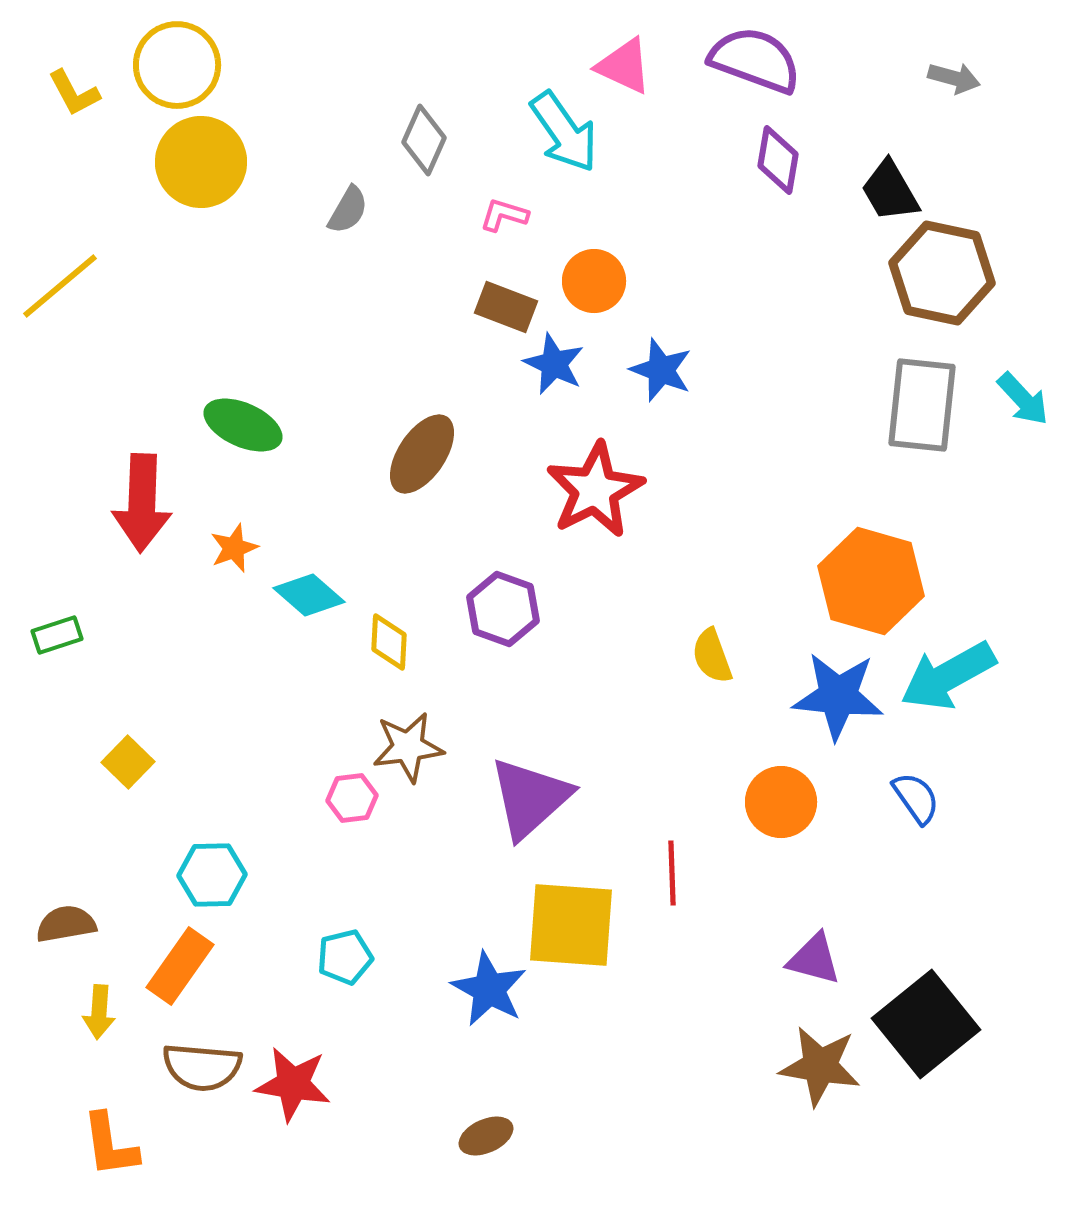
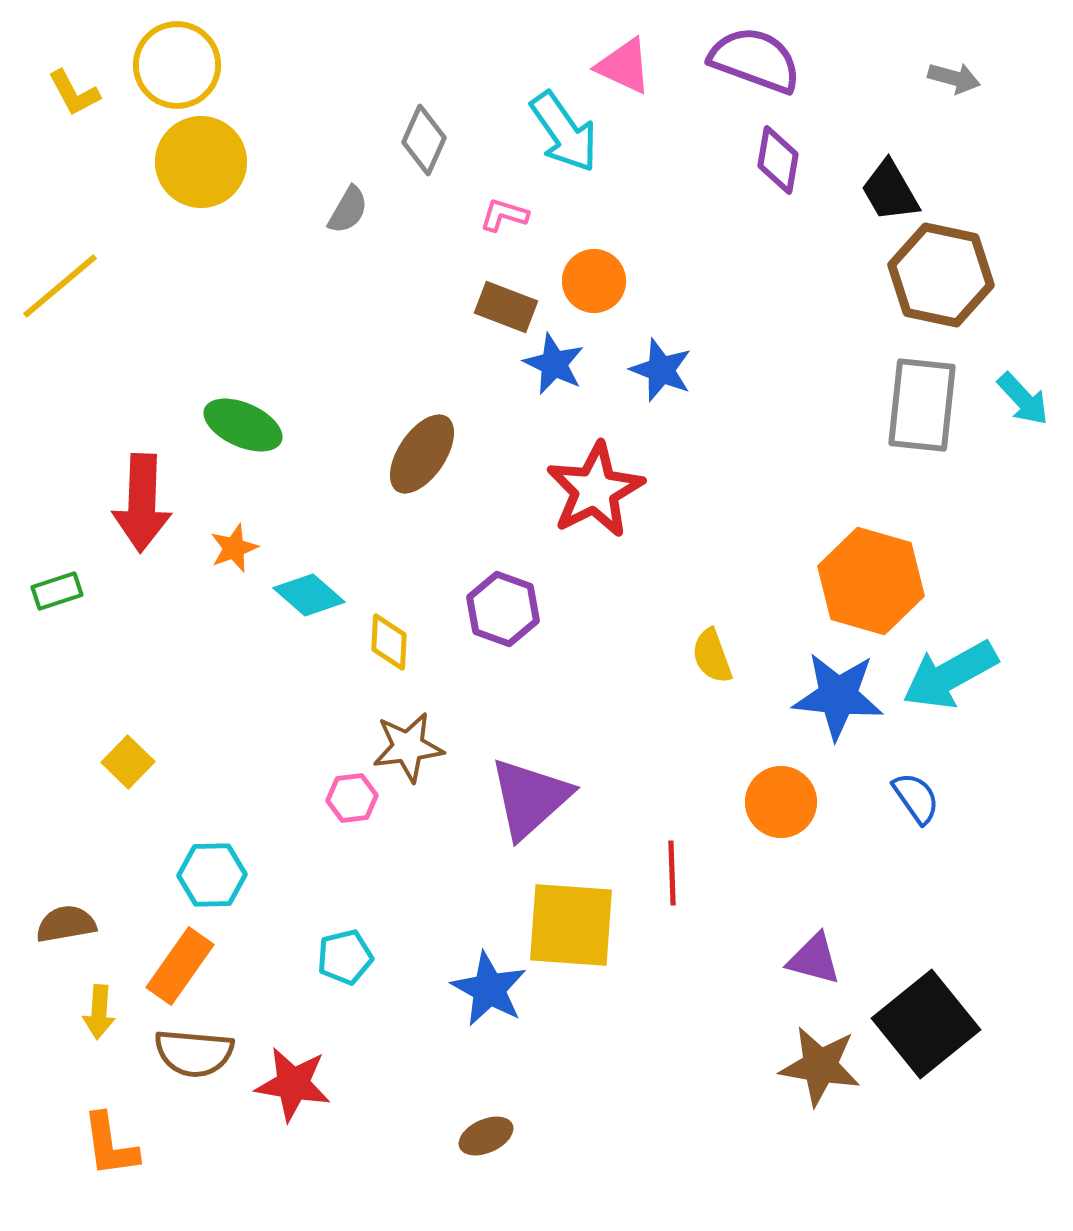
brown hexagon at (942, 273): moved 1 px left, 2 px down
green rectangle at (57, 635): moved 44 px up
cyan arrow at (948, 676): moved 2 px right, 1 px up
brown semicircle at (202, 1067): moved 8 px left, 14 px up
